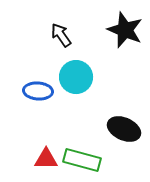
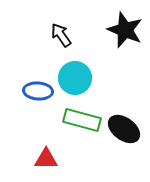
cyan circle: moved 1 px left, 1 px down
black ellipse: rotated 12 degrees clockwise
green rectangle: moved 40 px up
